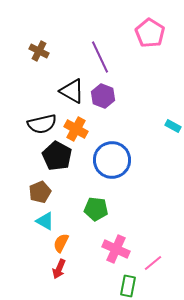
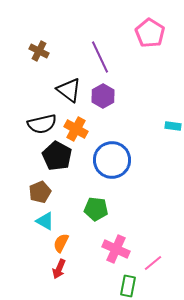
black triangle: moved 3 px left, 1 px up; rotated 8 degrees clockwise
purple hexagon: rotated 10 degrees clockwise
cyan rectangle: rotated 21 degrees counterclockwise
